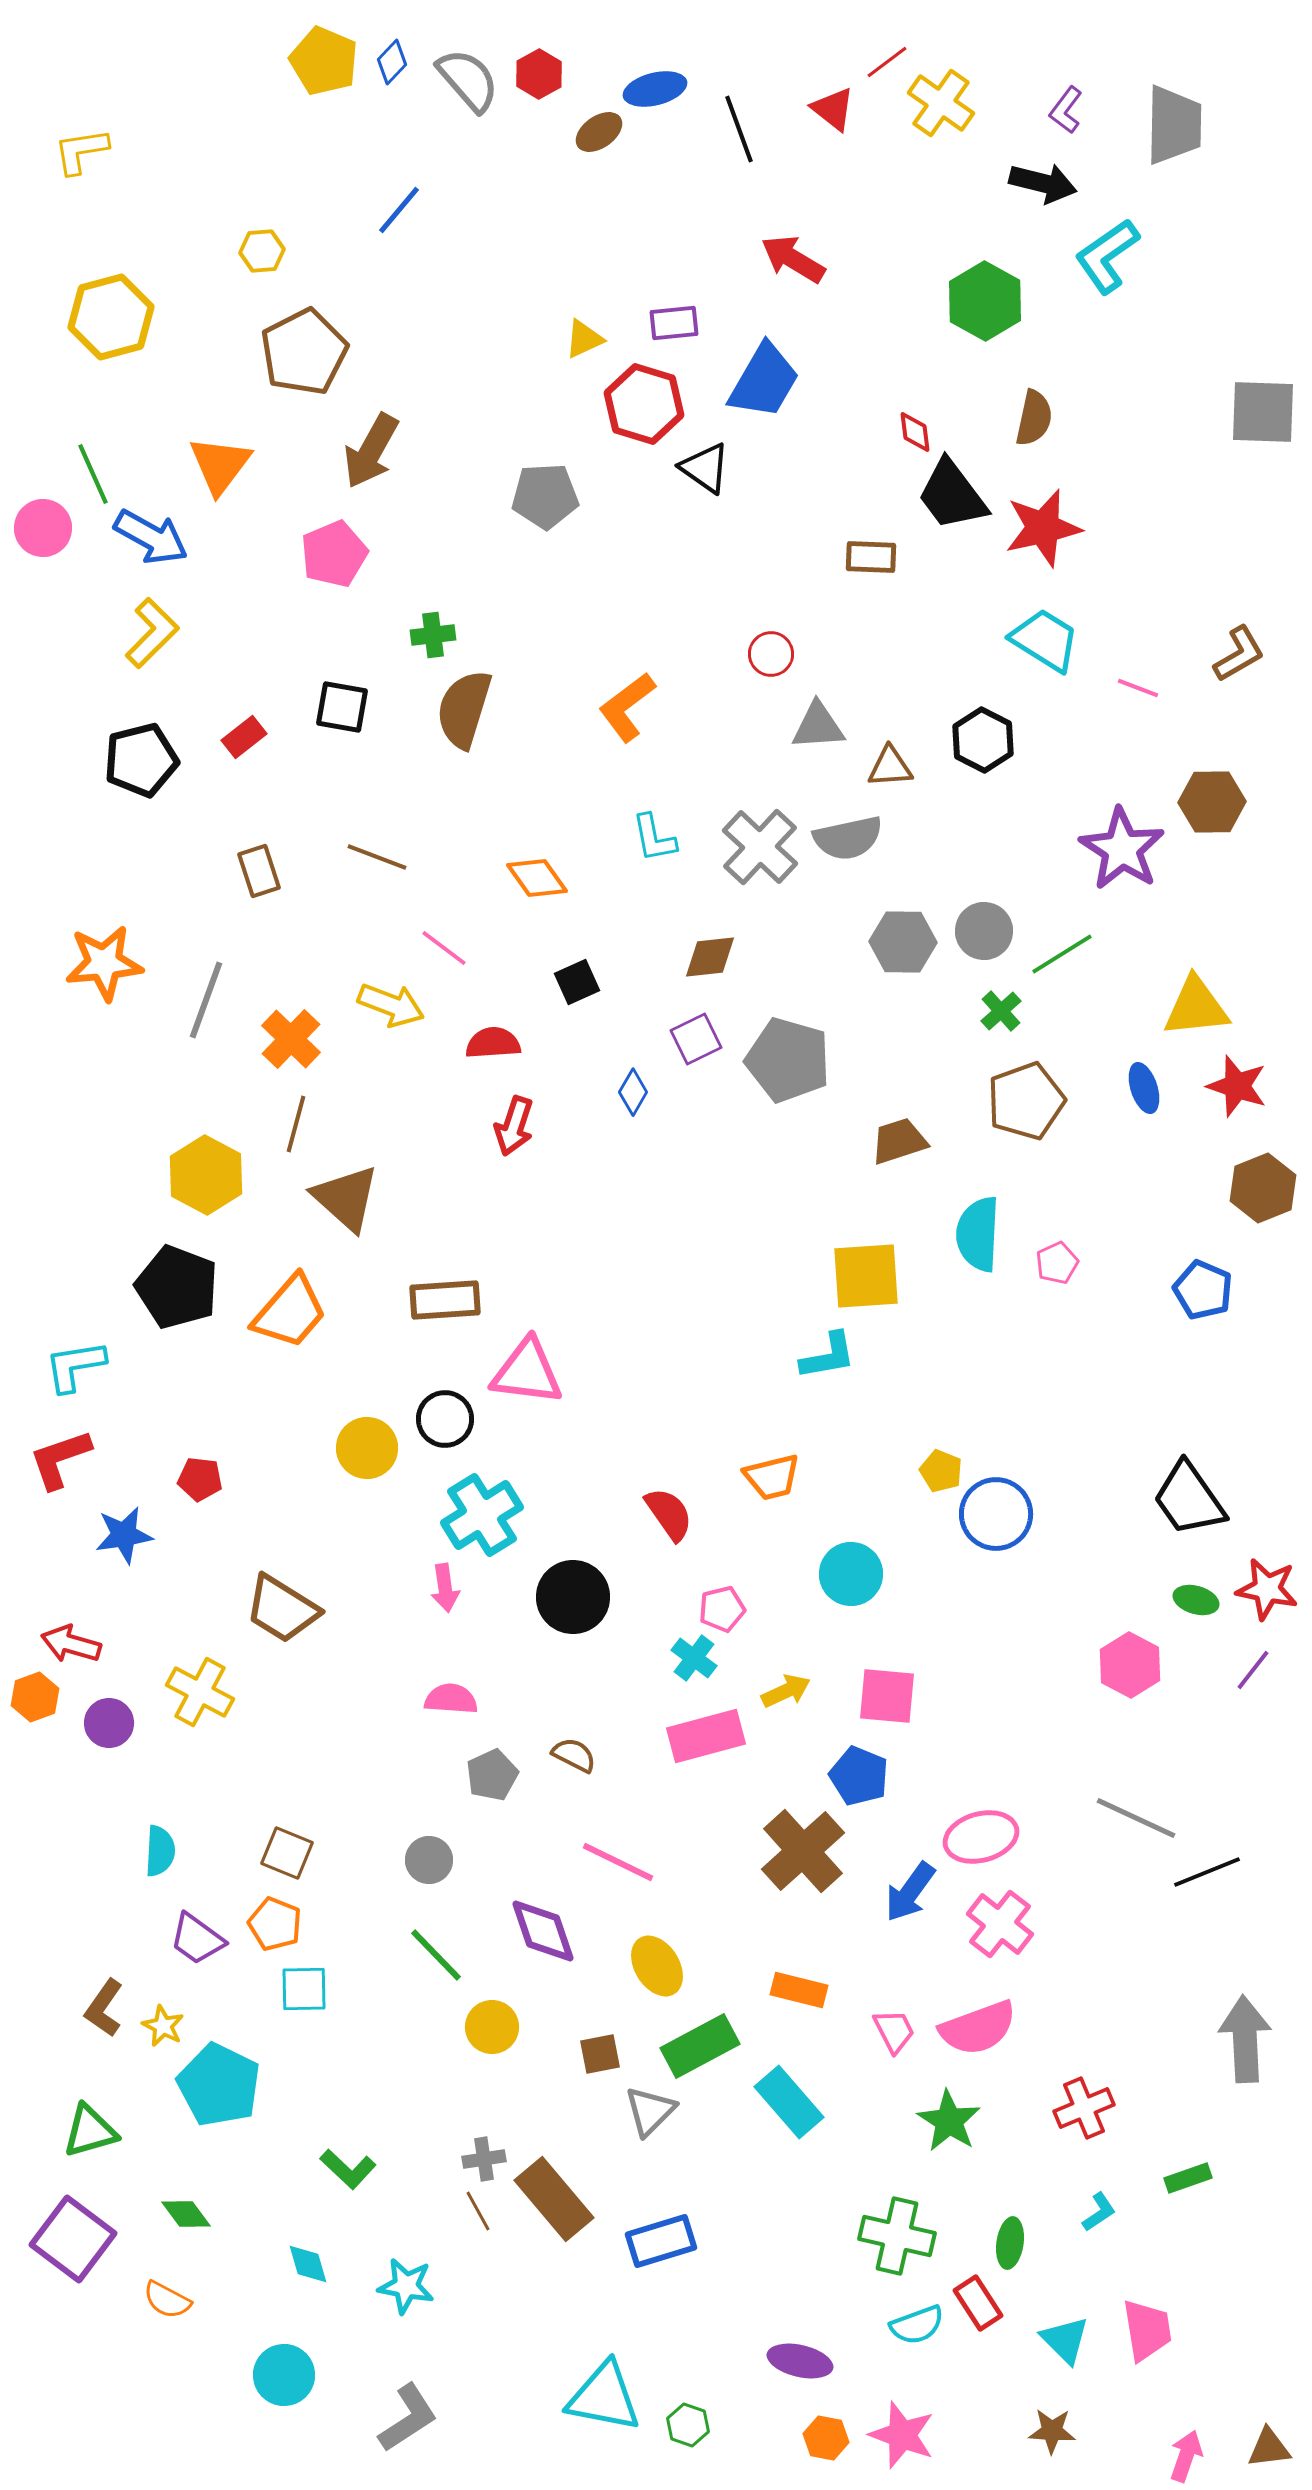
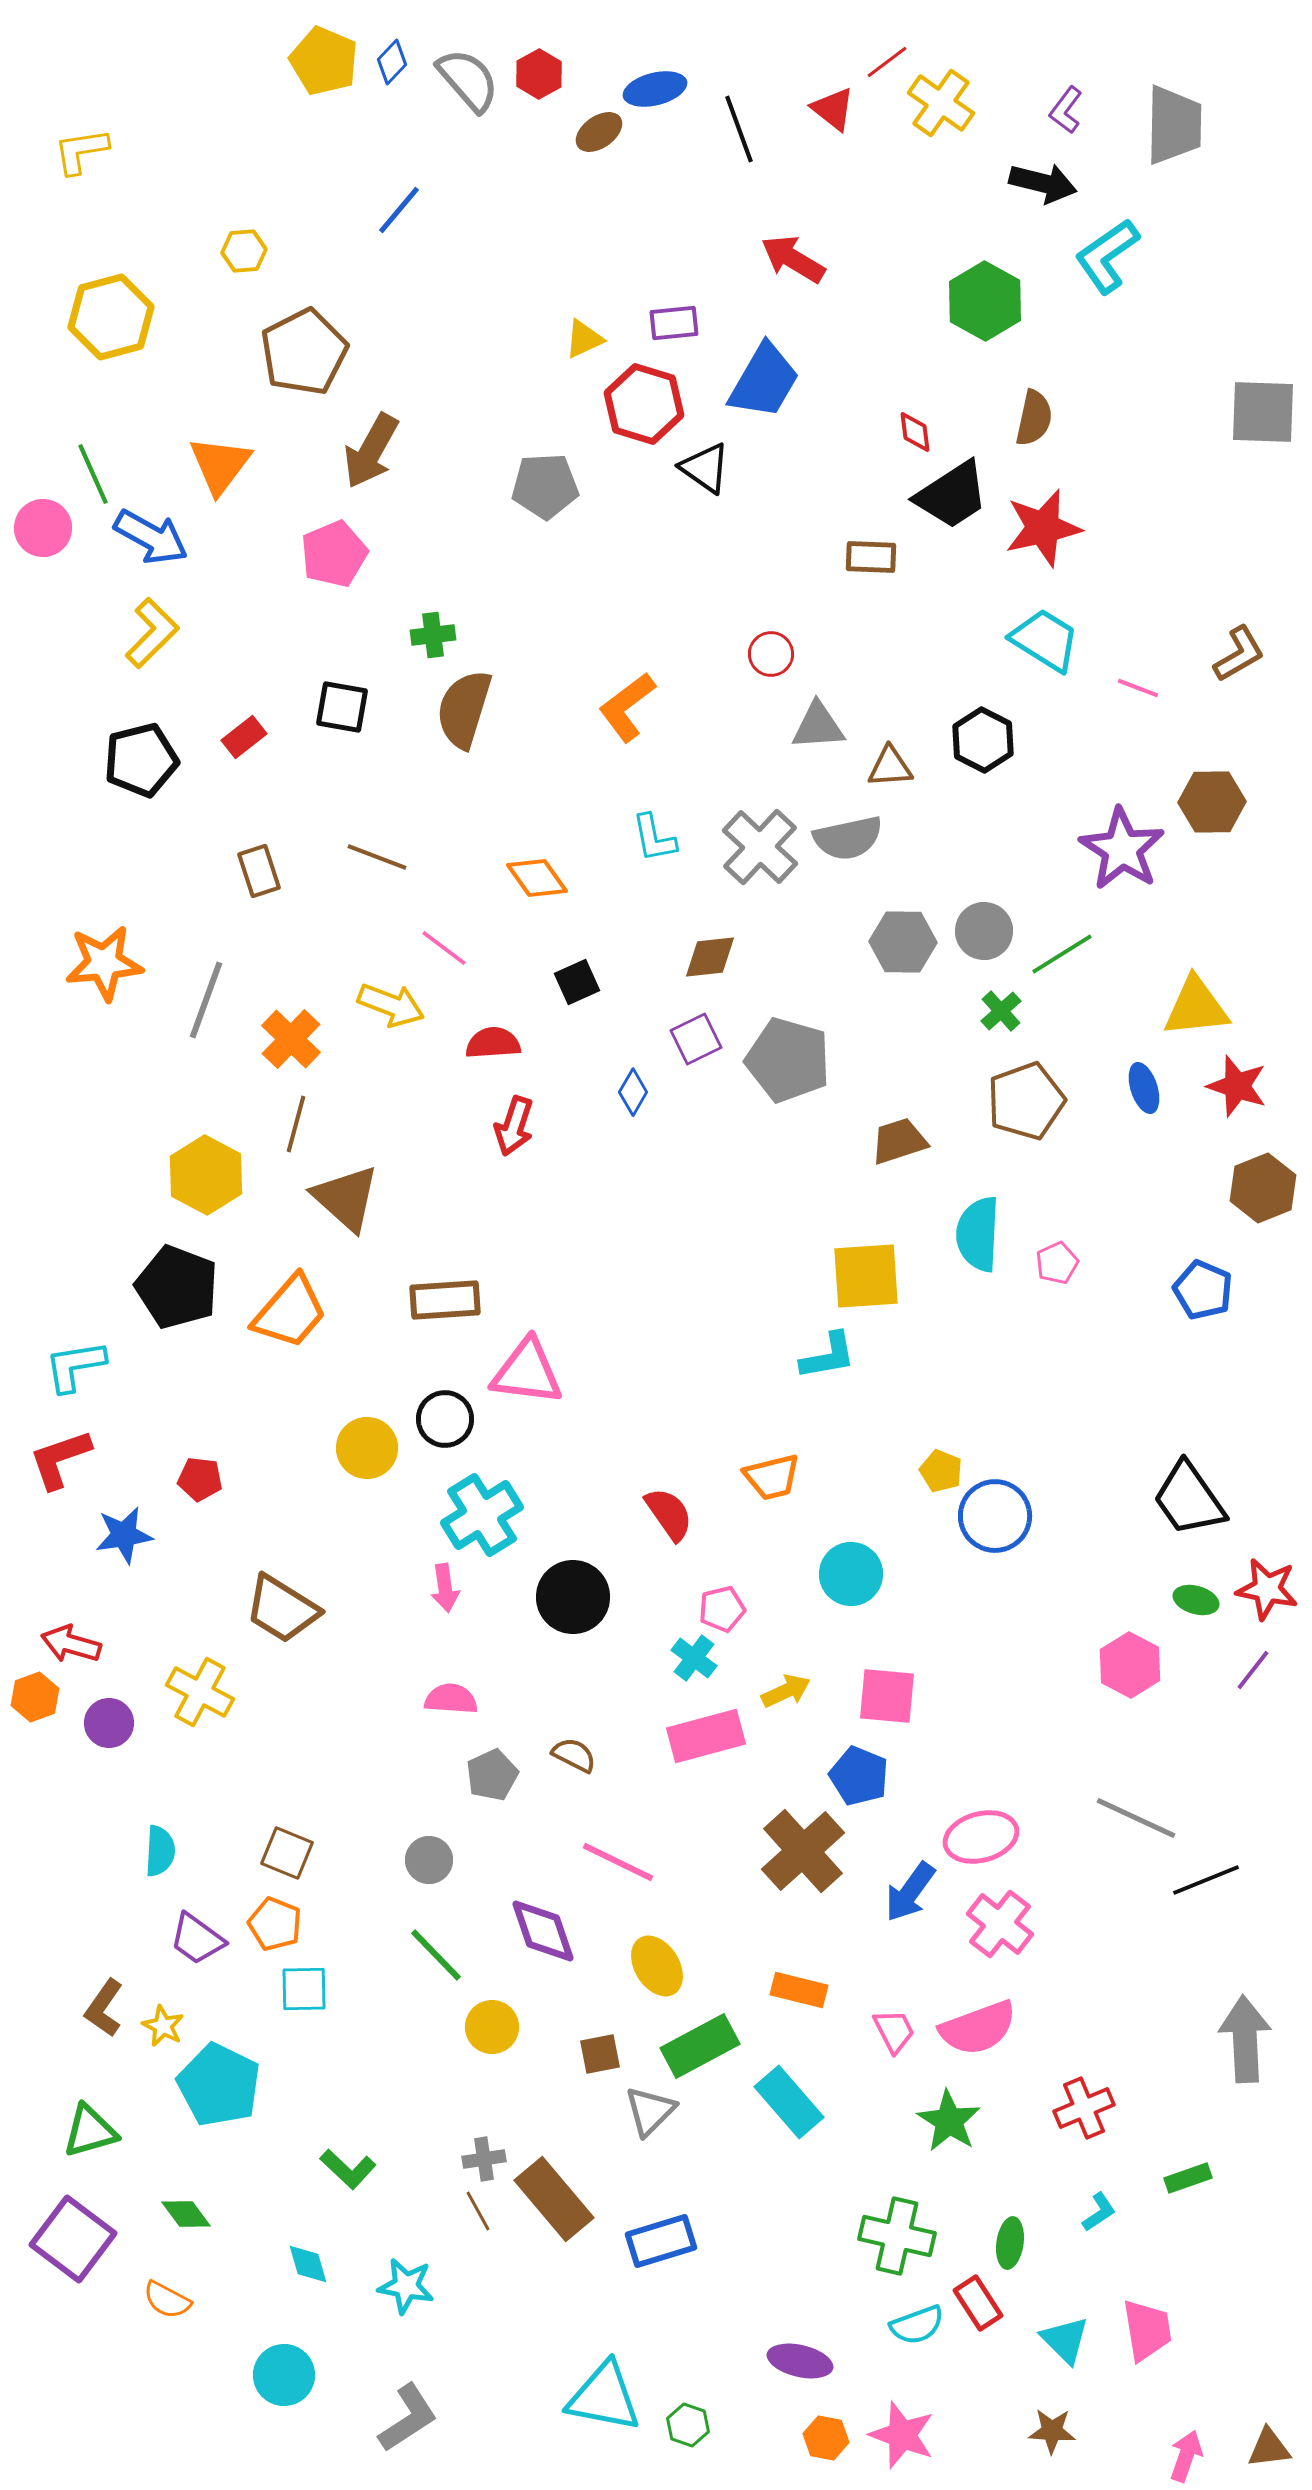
yellow hexagon at (262, 251): moved 18 px left
black trapezoid at (952, 495): rotated 86 degrees counterclockwise
gray pentagon at (545, 496): moved 10 px up
blue circle at (996, 1514): moved 1 px left, 2 px down
black line at (1207, 1872): moved 1 px left, 8 px down
